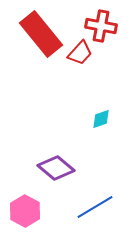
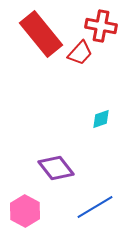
purple diamond: rotated 12 degrees clockwise
